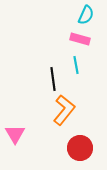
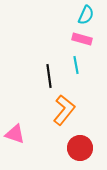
pink rectangle: moved 2 px right
black line: moved 4 px left, 3 px up
pink triangle: rotated 40 degrees counterclockwise
